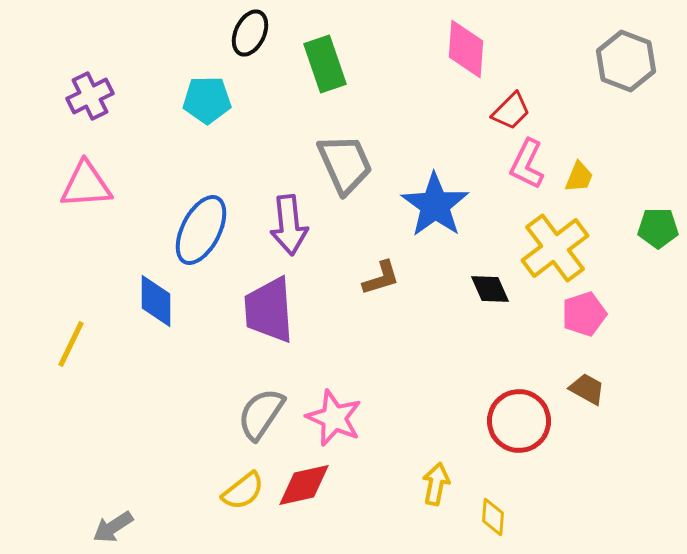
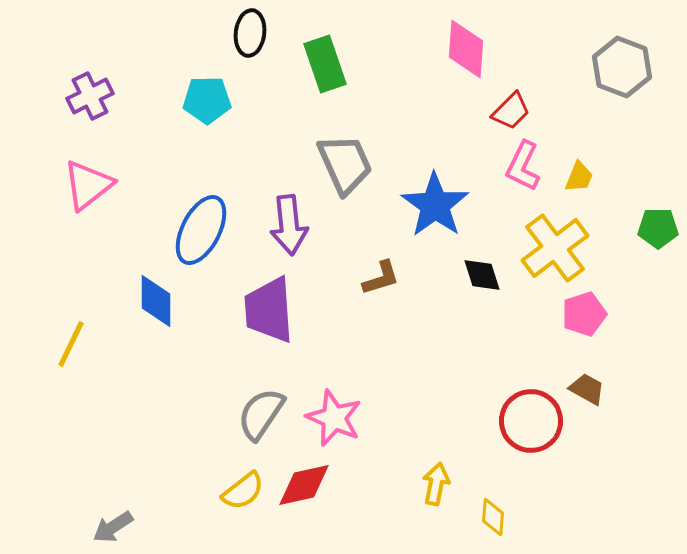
black ellipse: rotated 18 degrees counterclockwise
gray hexagon: moved 4 px left, 6 px down
pink L-shape: moved 4 px left, 2 px down
pink triangle: moved 2 px right; rotated 34 degrees counterclockwise
black diamond: moved 8 px left, 14 px up; rotated 6 degrees clockwise
red circle: moved 12 px right
